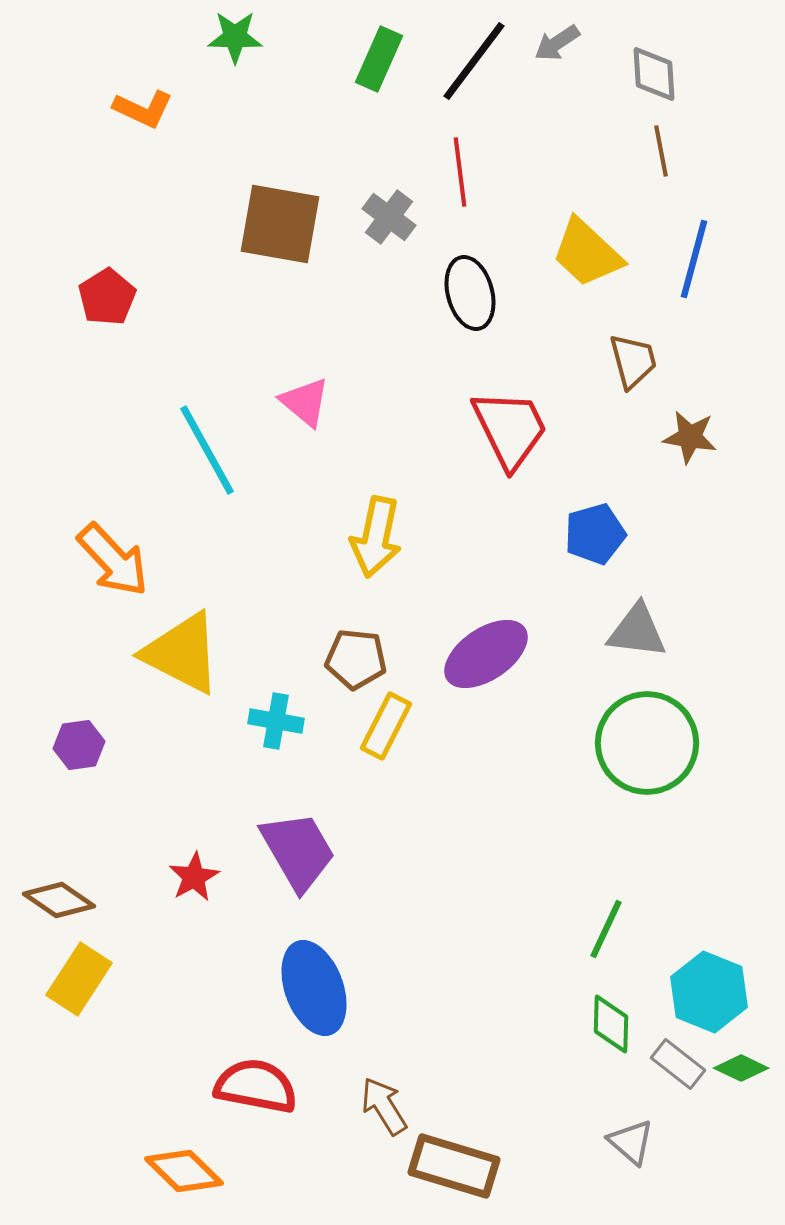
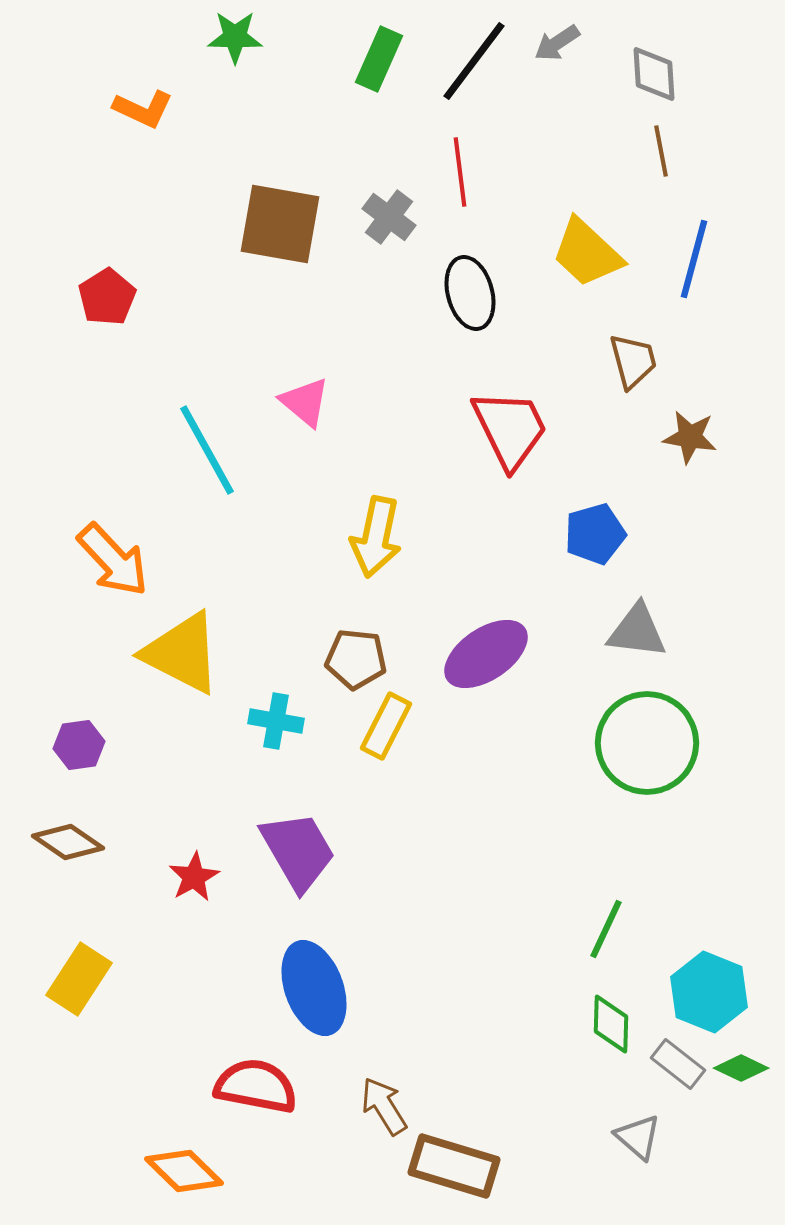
brown diamond at (59, 900): moved 9 px right, 58 px up
gray triangle at (631, 1142): moved 7 px right, 5 px up
